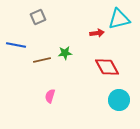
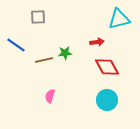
gray square: rotated 21 degrees clockwise
red arrow: moved 9 px down
blue line: rotated 24 degrees clockwise
brown line: moved 2 px right
cyan circle: moved 12 px left
